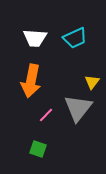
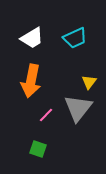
white trapezoid: moved 3 px left; rotated 35 degrees counterclockwise
yellow triangle: moved 3 px left
